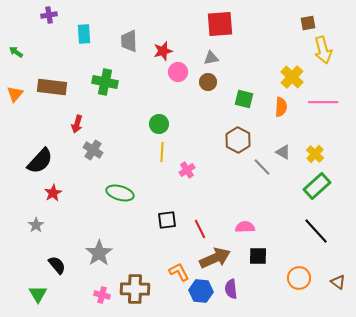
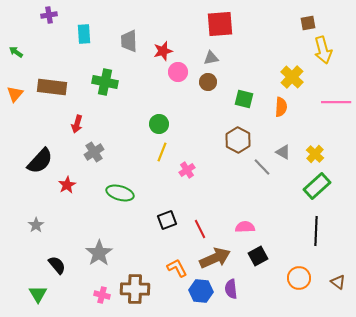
pink line at (323, 102): moved 13 px right
gray cross at (93, 150): moved 1 px right, 2 px down; rotated 24 degrees clockwise
yellow line at (162, 152): rotated 18 degrees clockwise
red star at (53, 193): moved 14 px right, 8 px up
black square at (167, 220): rotated 12 degrees counterclockwise
black line at (316, 231): rotated 44 degrees clockwise
black square at (258, 256): rotated 30 degrees counterclockwise
orange L-shape at (179, 272): moved 2 px left, 4 px up
